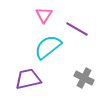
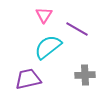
gray cross: moved 1 px right, 3 px up; rotated 30 degrees counterclockwise
